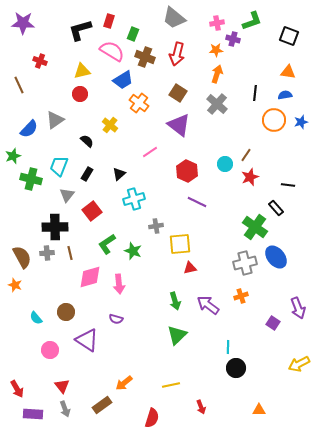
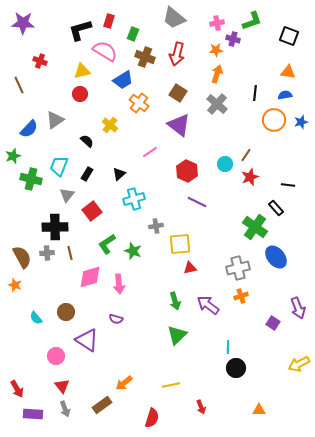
pink semicircle at (112, 51): moved 7 px left
gray cross at (245, 263): moved 7 px left, 5 px down
pink circle at (50, 350): moved 6 px right, 6 px down
